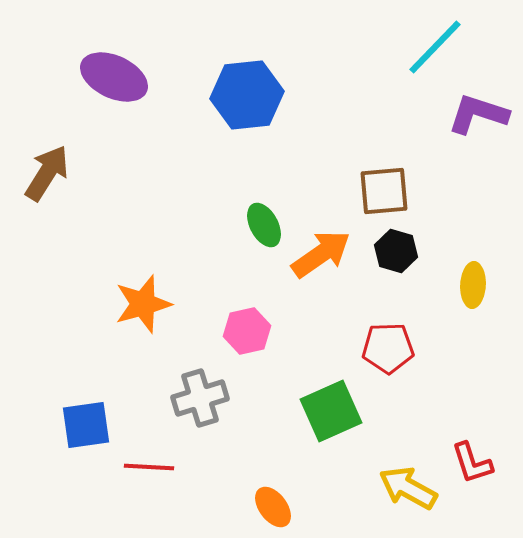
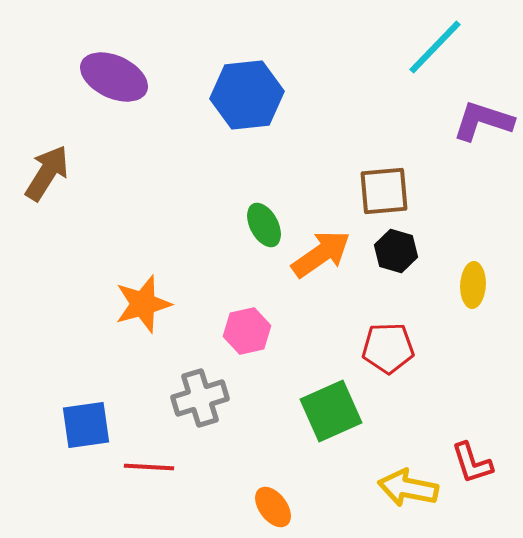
purple L-shape: moved 5 px right, 7 px down
yellow arrow: rotated 18 degrees counterclockwise
